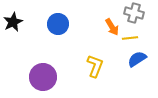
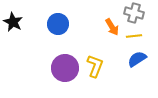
black star: rotated 18 degrees counterclockwise
yellow line: moved 4 px right, 2 px up
purple circle: moved 22 px right, 9 px up
